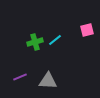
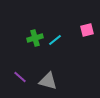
green cross: moved 4 px up
purple line: rotated 64 degrees clockwise
gray triangle: rotated 12 degrees clockwise
